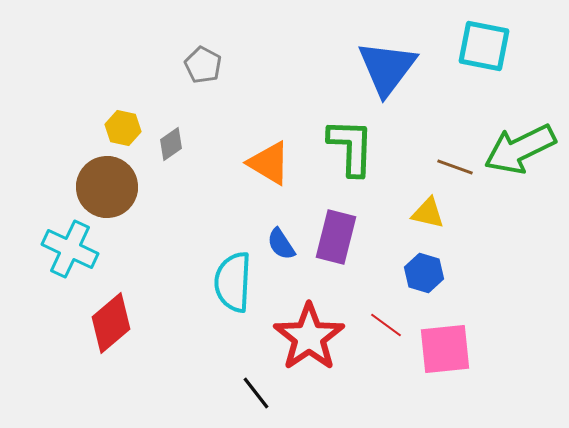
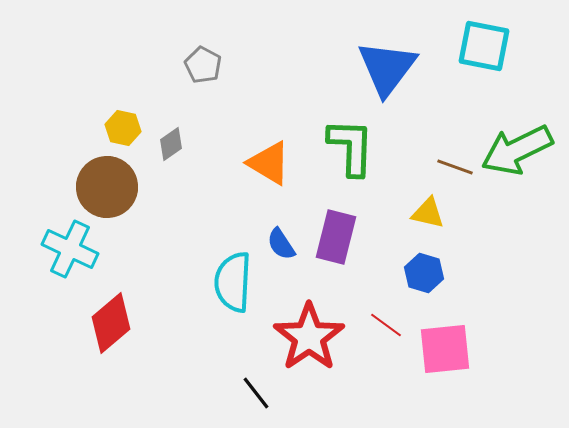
green arrow: moved 3 px left, 1 px down
